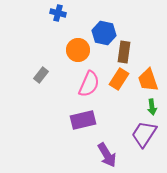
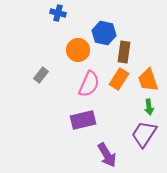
green arrow: moved 3 px left
